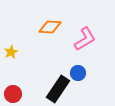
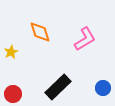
orange diamond: moved 10 px left, 5 px down; rotated 70 degrees clockwise
blue circle: moved 25 px right, 15 px down
black rectangle: moved 2 px up; rotated 12 degrees clockwise
